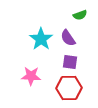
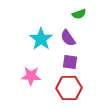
green semicircle: moved 1 px left, 1 px up
